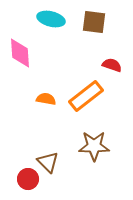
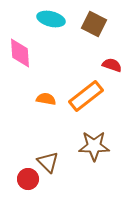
brown square: moved 2 px down; rotated 20 degrees clockwise
